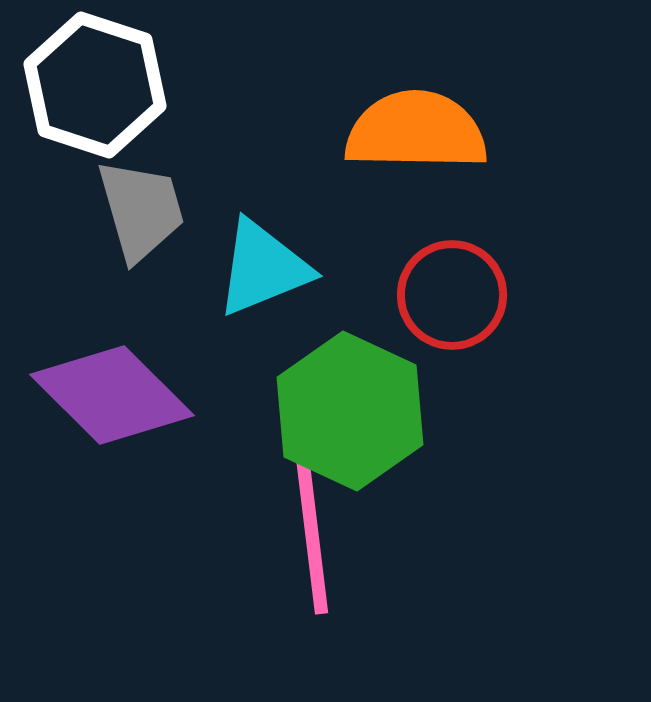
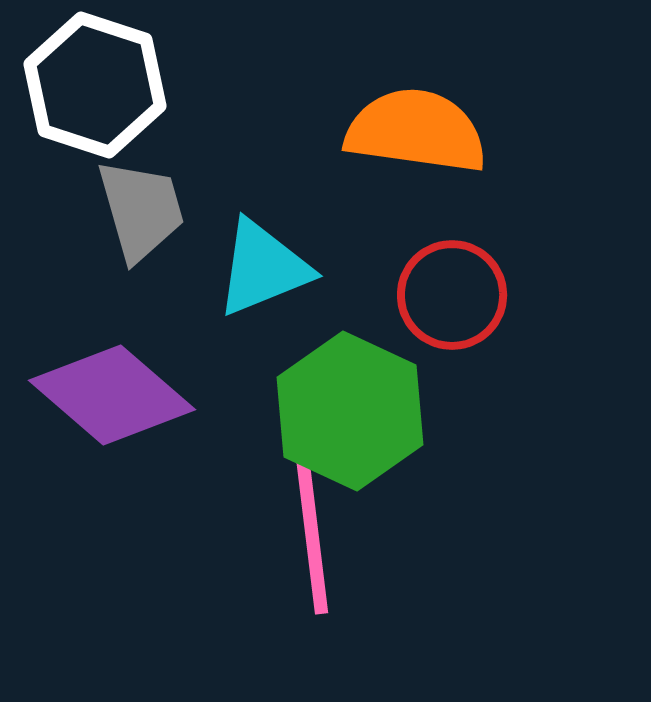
orange semicircle: rotated 7 degrees clockwise
purple diamond: rotated 4 degrees counterclockwise
